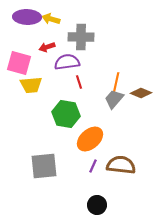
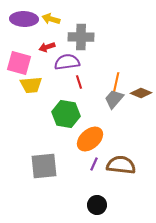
purple ellipse: moved 3 px left, 2 px down
purple line: moved 1 px right, 2 px up
